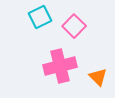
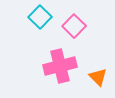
cyan square: rotated 20 degrees counterclockwise
